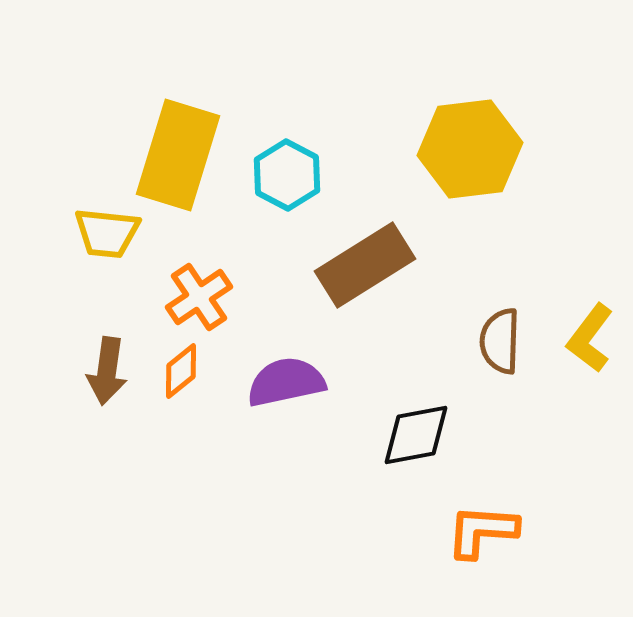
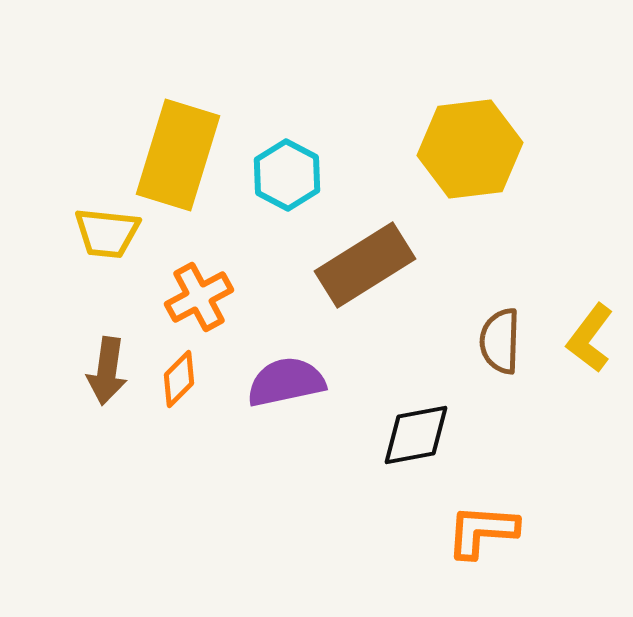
orange cross: rotated 6 degrees clockwise
orange diamond: moved 2 px left, 8 px down; rotated 6 degrees counterclockwise
